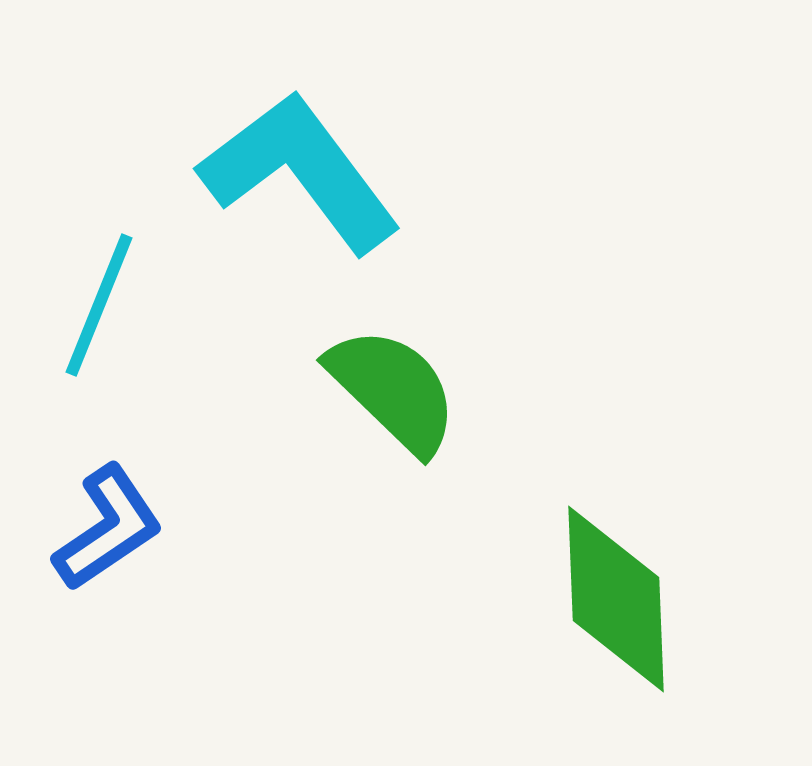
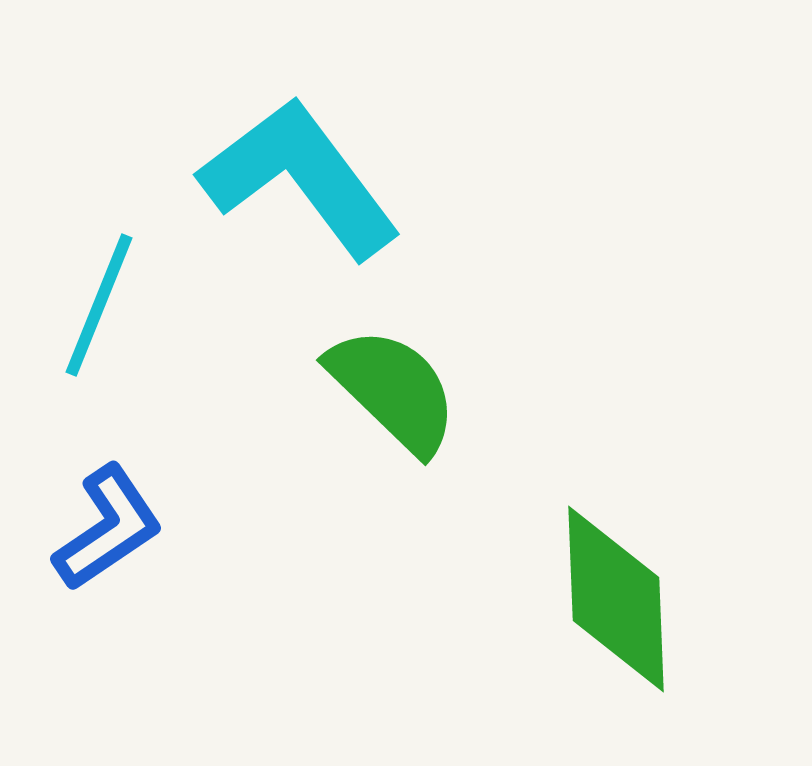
cyan L-shape: moved 6 px down
